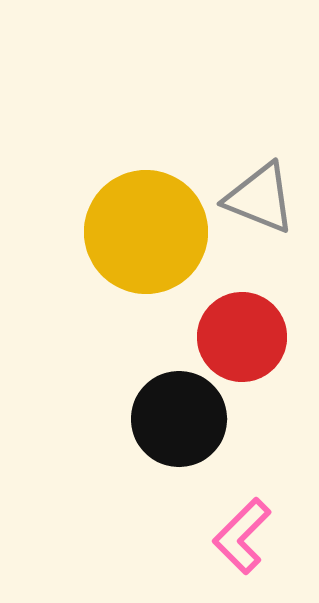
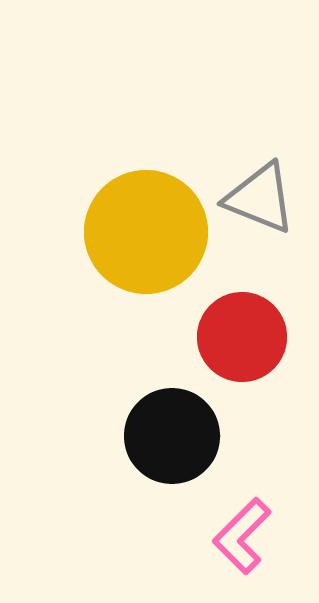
black circle: moved 7 px left, 17 px down
